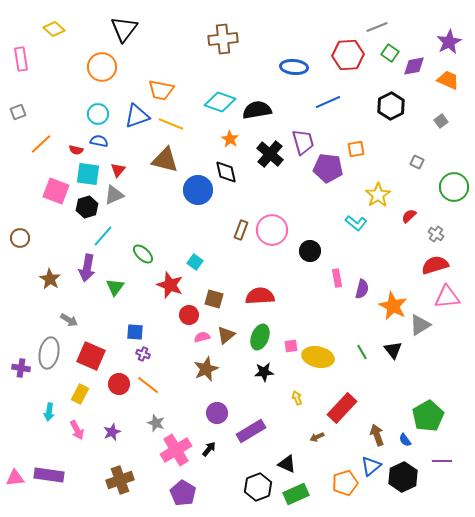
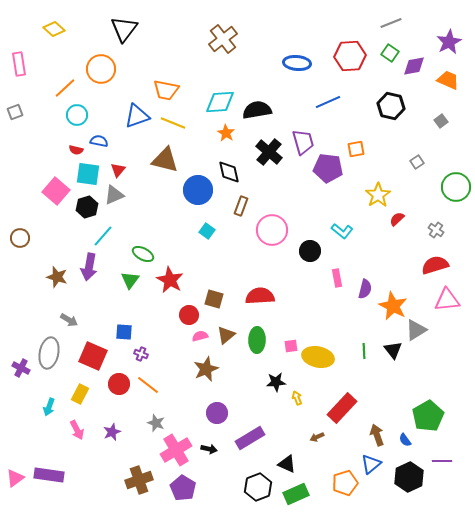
gray line at (377, 27): moved 14 px right, 4 px up
brown cross at (223, 39): rotated 32 degrees counterclockwise
red hexagon at (348, 55): moved 2 px right, 1 px down
pink rectangle at (21, 59): moved 2 px left, 5 px down
orange circle at (102, 67): moved 1 px left, 2 px down
blue ellipse at (294, 67): moved 3 px right, 4 px up
orange trapezoid at (161, 90): moved 5 px right
cyan diamond at (220, 102): rotated 24 degrees counterclockwise
black hexagon at (391, 106): rotated 20 degrees counterclockwise
gray square at (18, 112): moved 3 px left
cyan circle at (98, 114): moved 21 px left, 1 px down
yellow line at (171, 124): moved 2 px right, 1 px up
orange star at (230, 139): moved 4 px left, 6 px up
orange line at (41, 144): moved 24 px right, 56 px up
black cross at (270, 154): moved 1 px left, 2 px up
gray square at (417, 162): rotated 32 degrees clockwise
black diamond at (226, 172): moved 3 px right
green circle at (454, 187): moved 2 px right
pink square at (56, 191): rotated 20 degrees clockwise
red semicircle at (409, 216): moved 12 px left, 3 px down
cyan L-shape at (356, 223): moved 14 px left, 8 px down
brown rectangle at (241, 230): moved 24 px up
gray cross at (436, 234): moved 4 px up
green ellipse at (143, 254): rotated 15 degrees counterclockwise
cyan square at (195, 262): moved 12 px right, 31 px up
purple arrow at (87, 268): moved 2 px right, 1 px up
brown star at (50, 279): moved 7 px right, 2 px up; rotated 15 degrees counterclockwise
red star at (170, 285): moved 5 px up; rotated 8 degrees clockwise
green triangle at (115, 287): moved 15 px right, 7 px up
purple semicircle at (362, 289): moved 3 px right
pink triangle at (447, 297): moved 3 px down
gray triangle at (420, 325): moved 4 px left, 5 px down
blue square at (135, 332): moved 11 px left
pink semicircle at (202, 337): moved 2 px left, 1 px up
green ellipse at (260, 337): moved 3 px left, 3 px down; rotated 20 degrees counterclockwise
green line at (362, 352): moved 2 px right, 1 px up; rotated 28 degrees clockwise
purple cross at (143, 354): moved 2 px left
red square at (91, 356): moved 2 px right
purple cross at (21, 368): rotated 18 degrees clockwise
black star at (264, 372): moved 12 px right, 10 px down
cyan arrow at (49, 412): moved 5 px up; rotated 12 degrees clockwise
purple rectangle at (251, 431): moved 1 px left, 7 px down
black arrow at (209, 449): rotated 63 degrees clockwise
blue triangle at (371, 466): moved 2 px up
black hexagon at (403, 477): moved 6 px right
pink triangle at (15, 478): rotated 30 degrees counterclockwise
brown cross at (120, 480): moved 19 px right
purple pentagon at (183, 493): moved 5 px up
